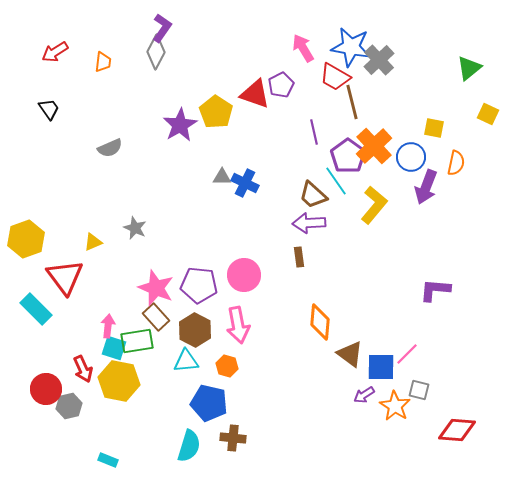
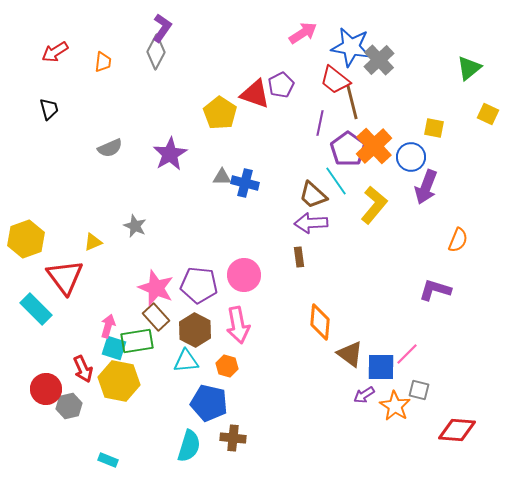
pink arrow at (303, 48): moved 15 px up; rotated 88 degrees clockwise
red trapezoid at (335, 77): moved 3 px down; rotated 8 degrees clockwise
black trapezoid at (49, 109): rotated 20 degrees clockwise
yellow pentagon at (216, 112): moved 4 px right, 1 px down
purple star at (180, 125): moved 10 px left, 29 px down
purple line at (314, 132): moved 6 px right, 9 px up; rotated 25 degrees clockwise
purple pentagon at (348, 156): moved 7 px up
orange semicircle at (456, 163): moved 2 px right, 77 px down; rotated 10 degrees clockwise
blue cross at (245, 183): rotated 12 degrees counterclockwise
purple arrow at (309, 223): moved 2 px right
gray star at (135, 228): moved 2 px up
purple L-shape at (435, 290): rotated 12 degrees clockwise
pink arrow at (108, 326): rotated 10 degrees clockwise
